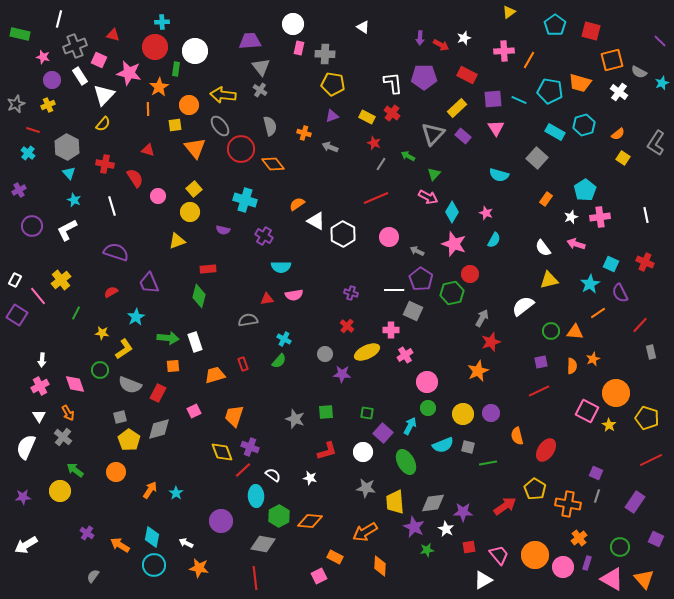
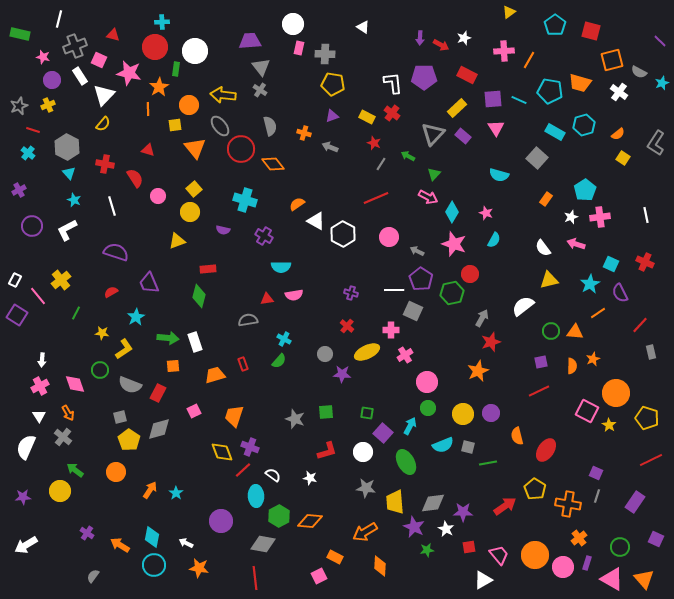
gray star at (16, 104): moved 3 px right, 2 px down
